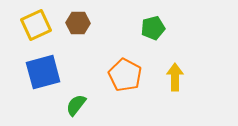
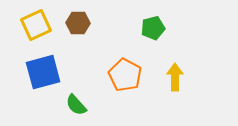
green semicircle: rotated 80 degrees counterclockwise
